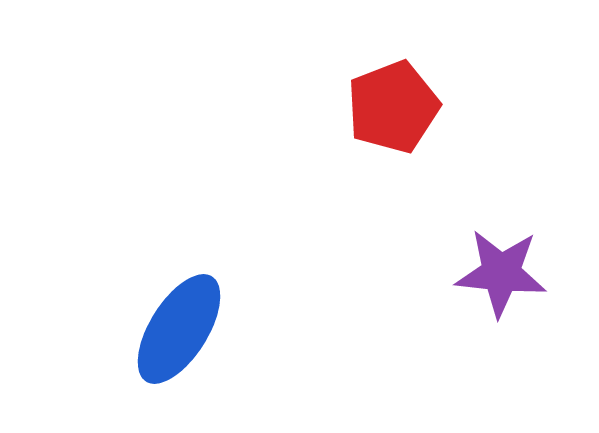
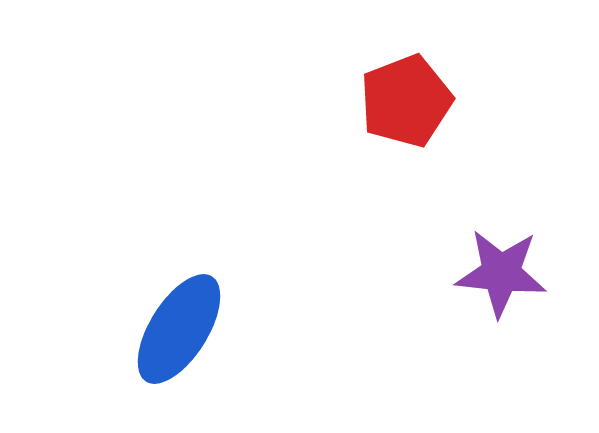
red pentagon: moved 13 px right, 6 px up
